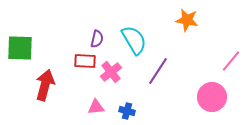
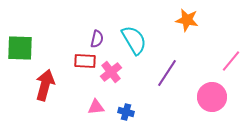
purple line: moved 9 px right, 2 px down
blue cross: moved 1 px left, 1 px down
